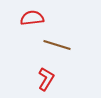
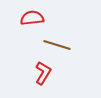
red L-shape: moved 3 px left, 6 px up
